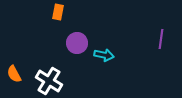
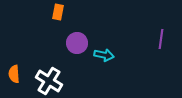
orange semicircle: rotated 24 degrees clockwise
